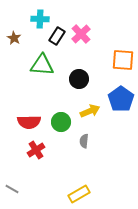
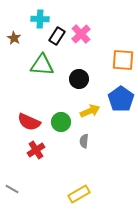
red semicircle: rotated 25 degrees clockwise
